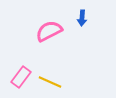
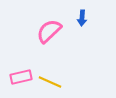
pink semicircle: rotated 16 degrees counterclockwise
pink rectangle: rotated 40 degrees clockwise
